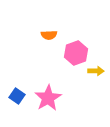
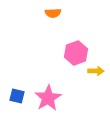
orange semicircle: moved 4 px right, 22 px up
blue square: rotated 21 degrees counterclockwise
